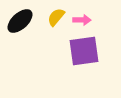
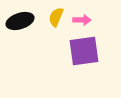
yellow semicircle: rotated 18 degrees counterclockwise
black ellipse: rotated 24 degrees clockwise
